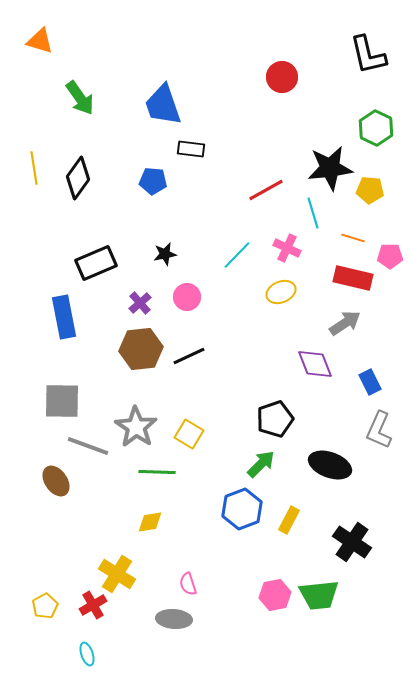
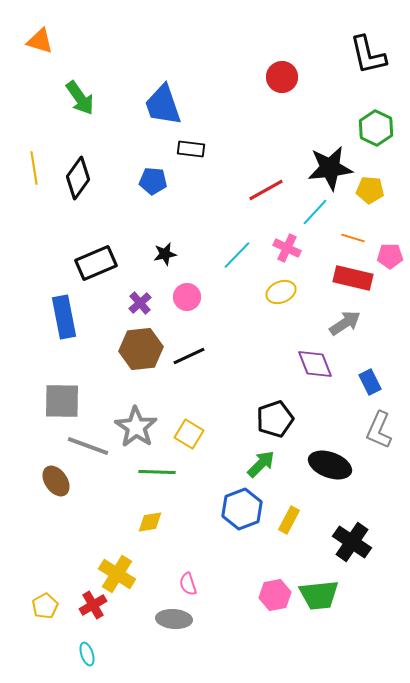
cyan line at (313, 213): moved 2 px right, 1 px up; rotated 60 degrees clockwise
